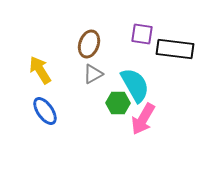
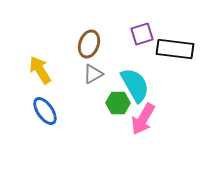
purple square: rotated 25 degrees counterclockwise
